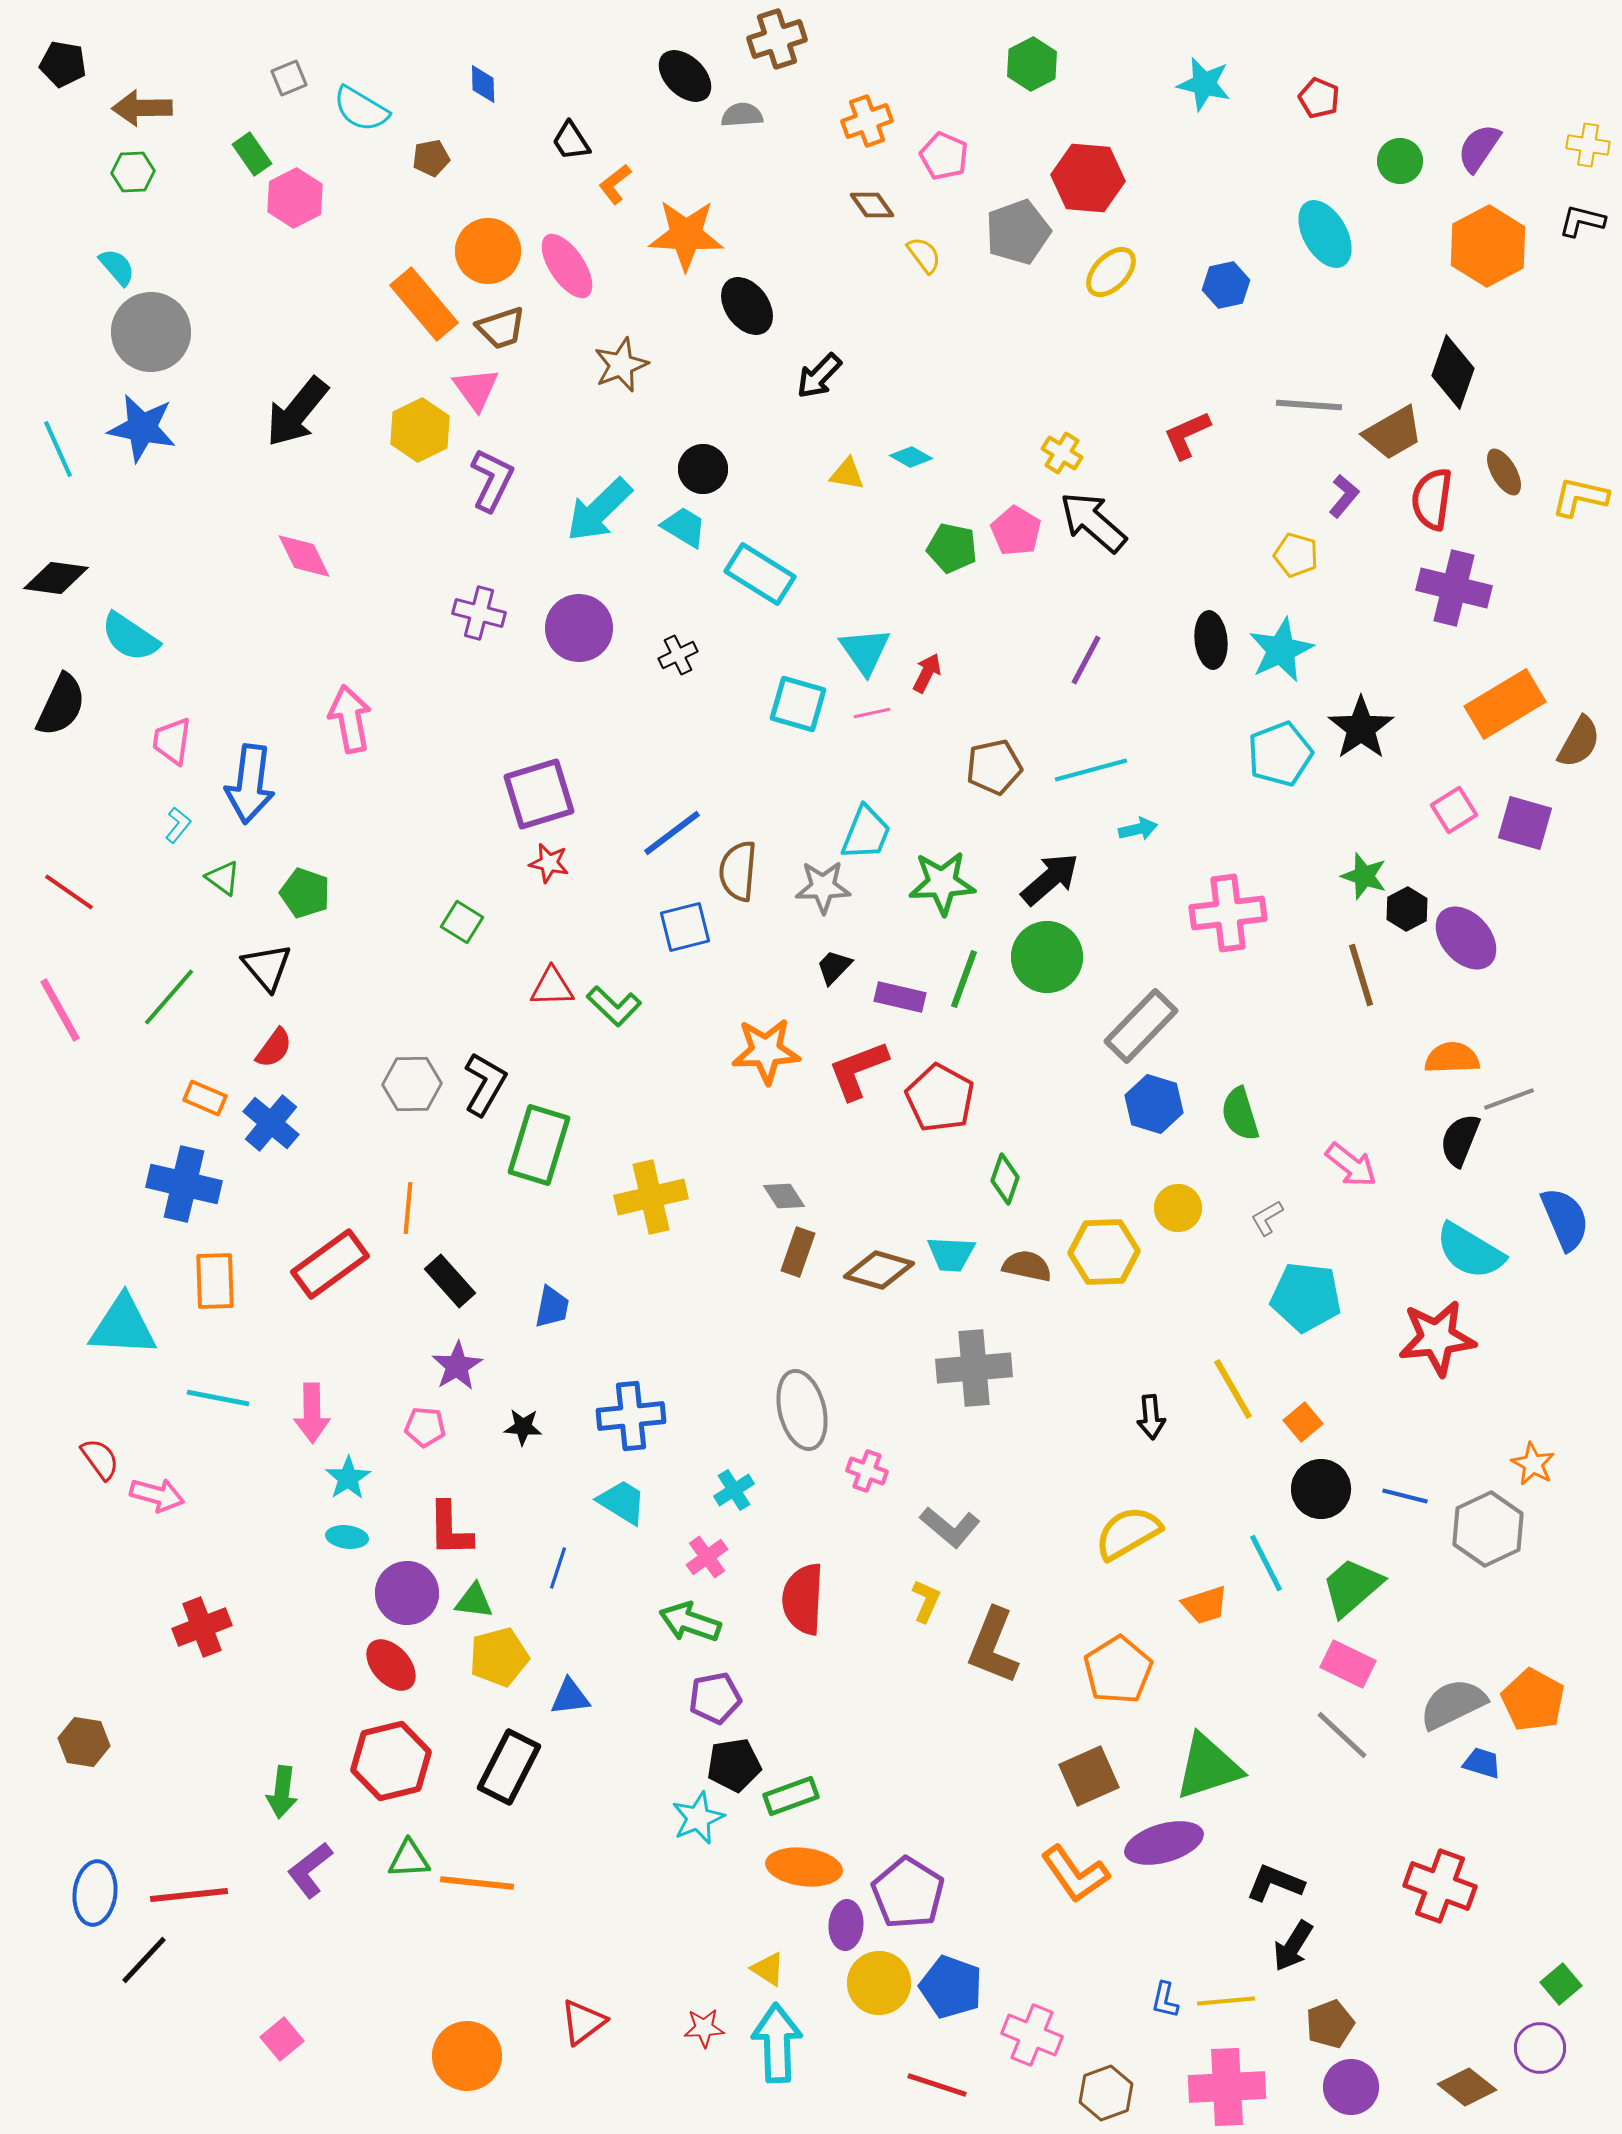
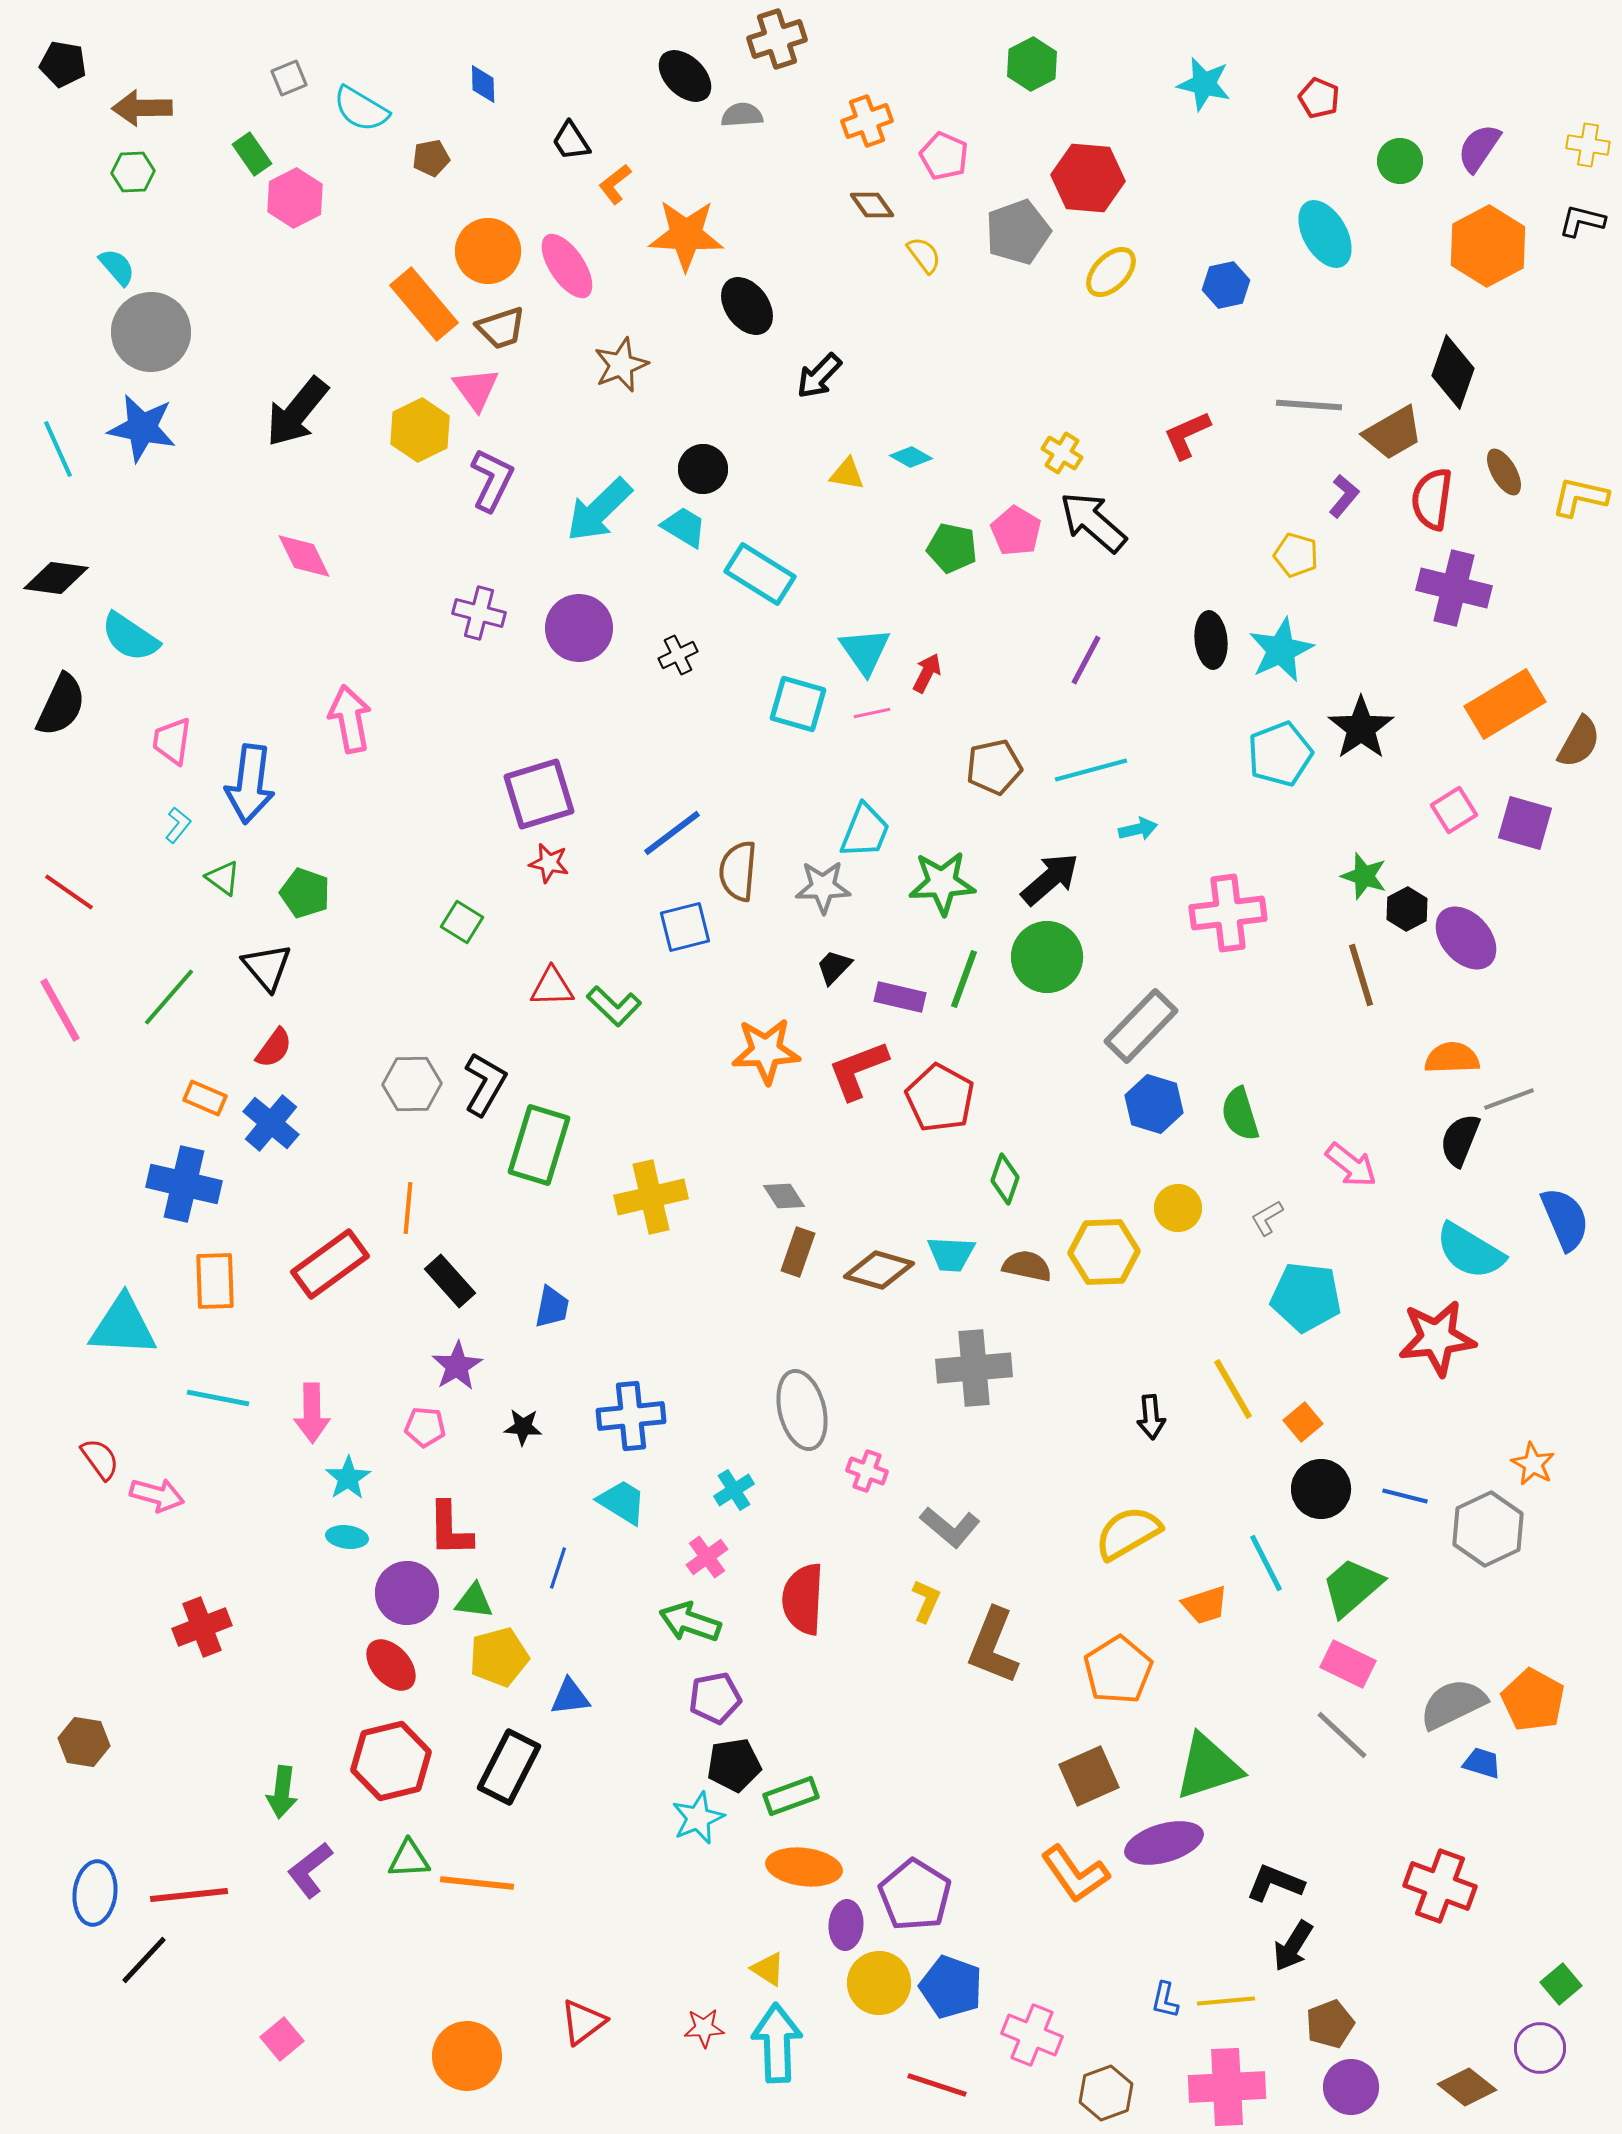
cyan trapezoid at (866, 833): moved 1 px left, 2 px up
purple pentagon at (908, 1893): moved 7 px right, 2 px down
